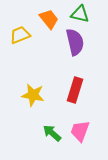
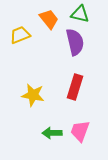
red rectangle: moved 3 px up
green arrow: rotated 42 degrees counterclockwise
